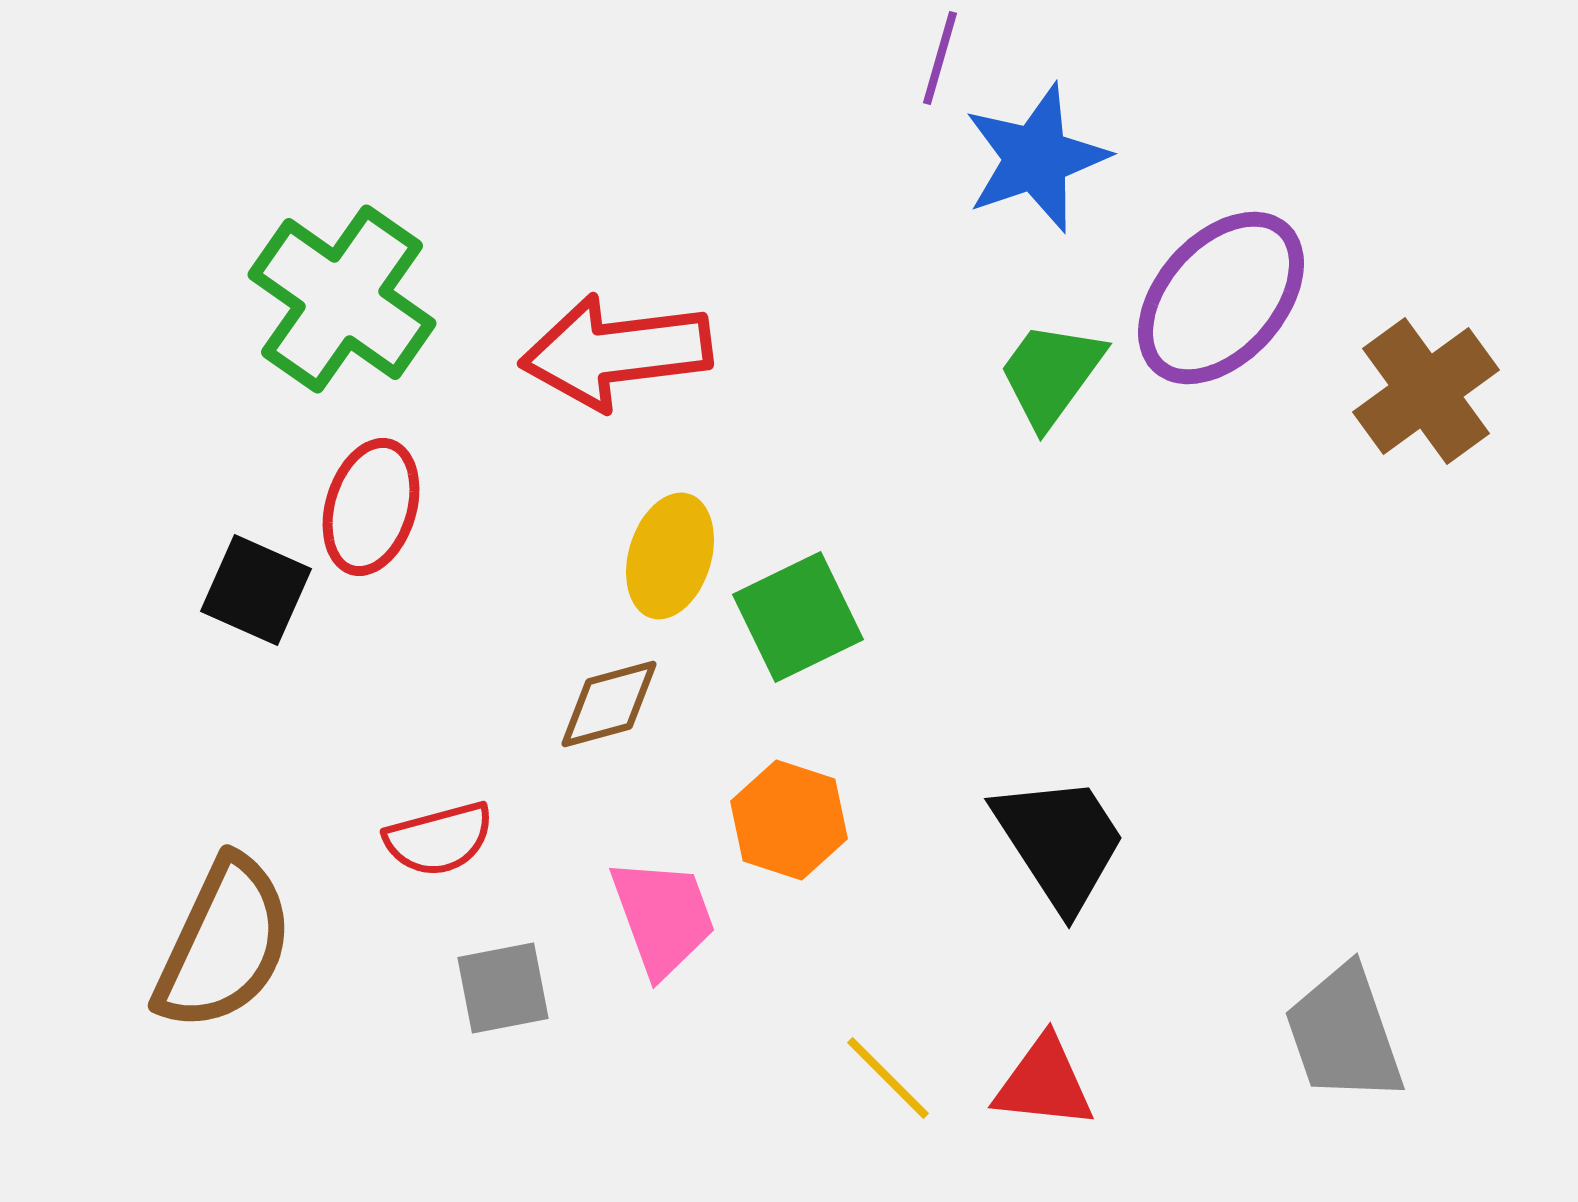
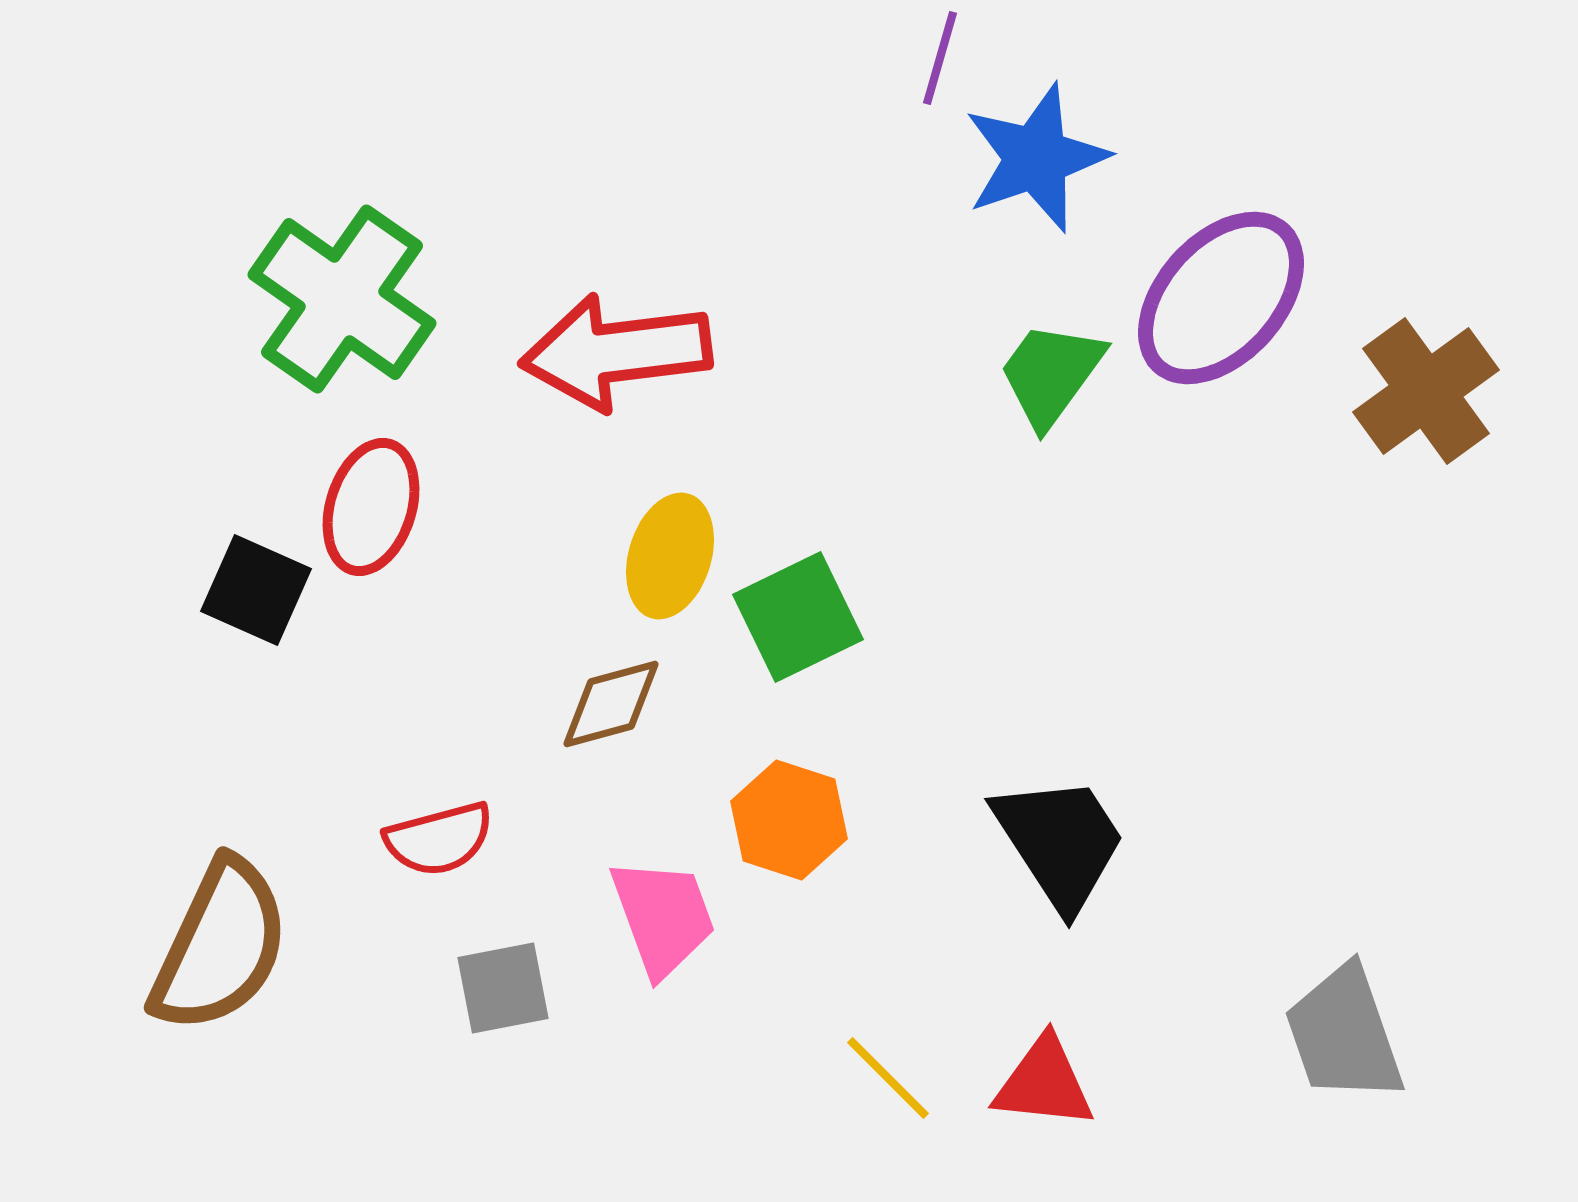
brown diamond: moved 2 px right
brown semicircle: moved 4 px left, 2 px down
